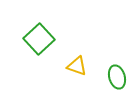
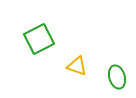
green square: rotated 16 degrees clockwise
